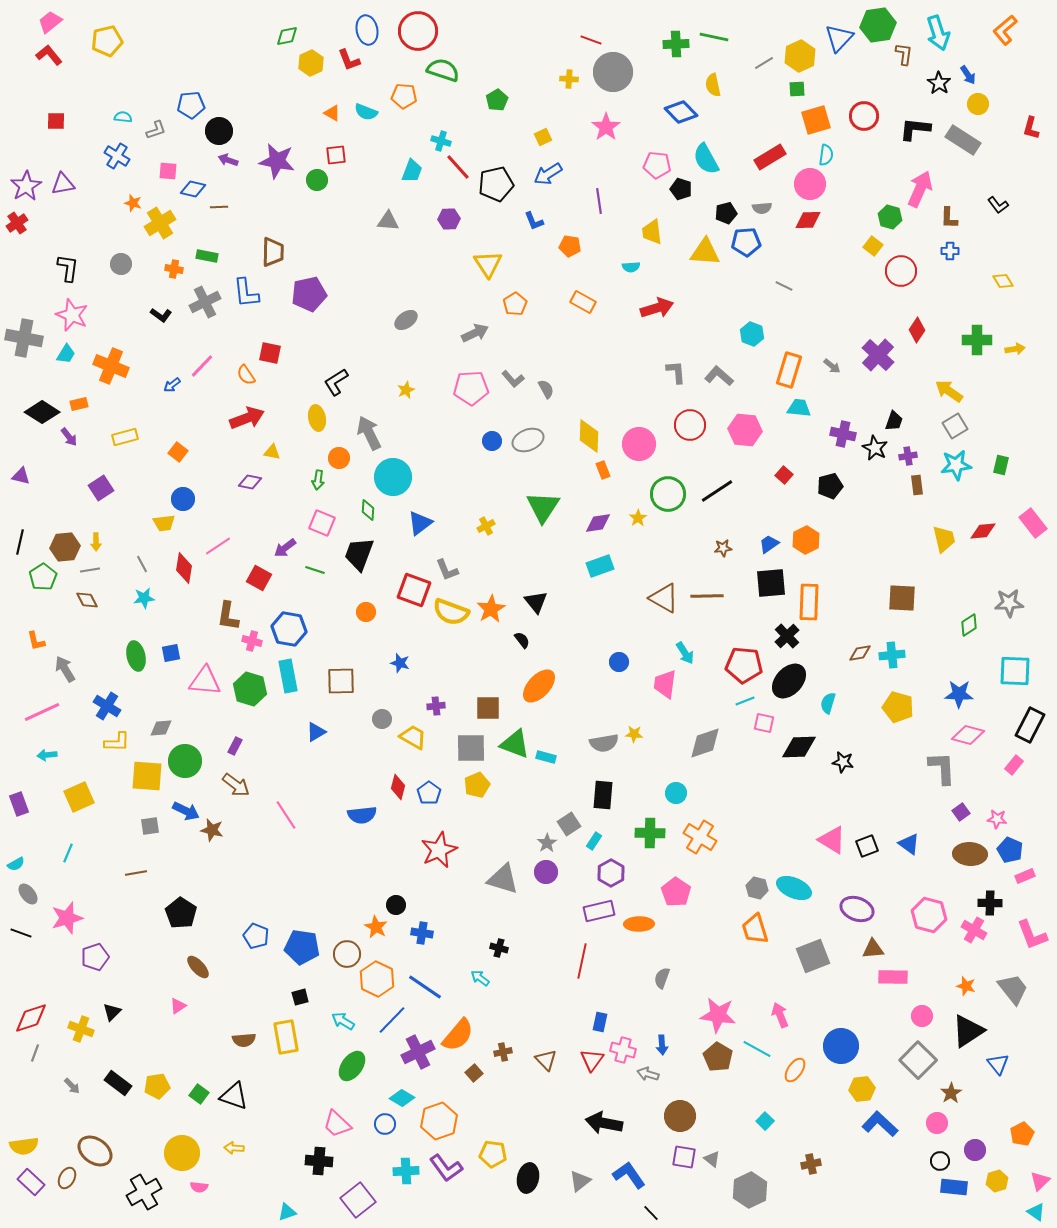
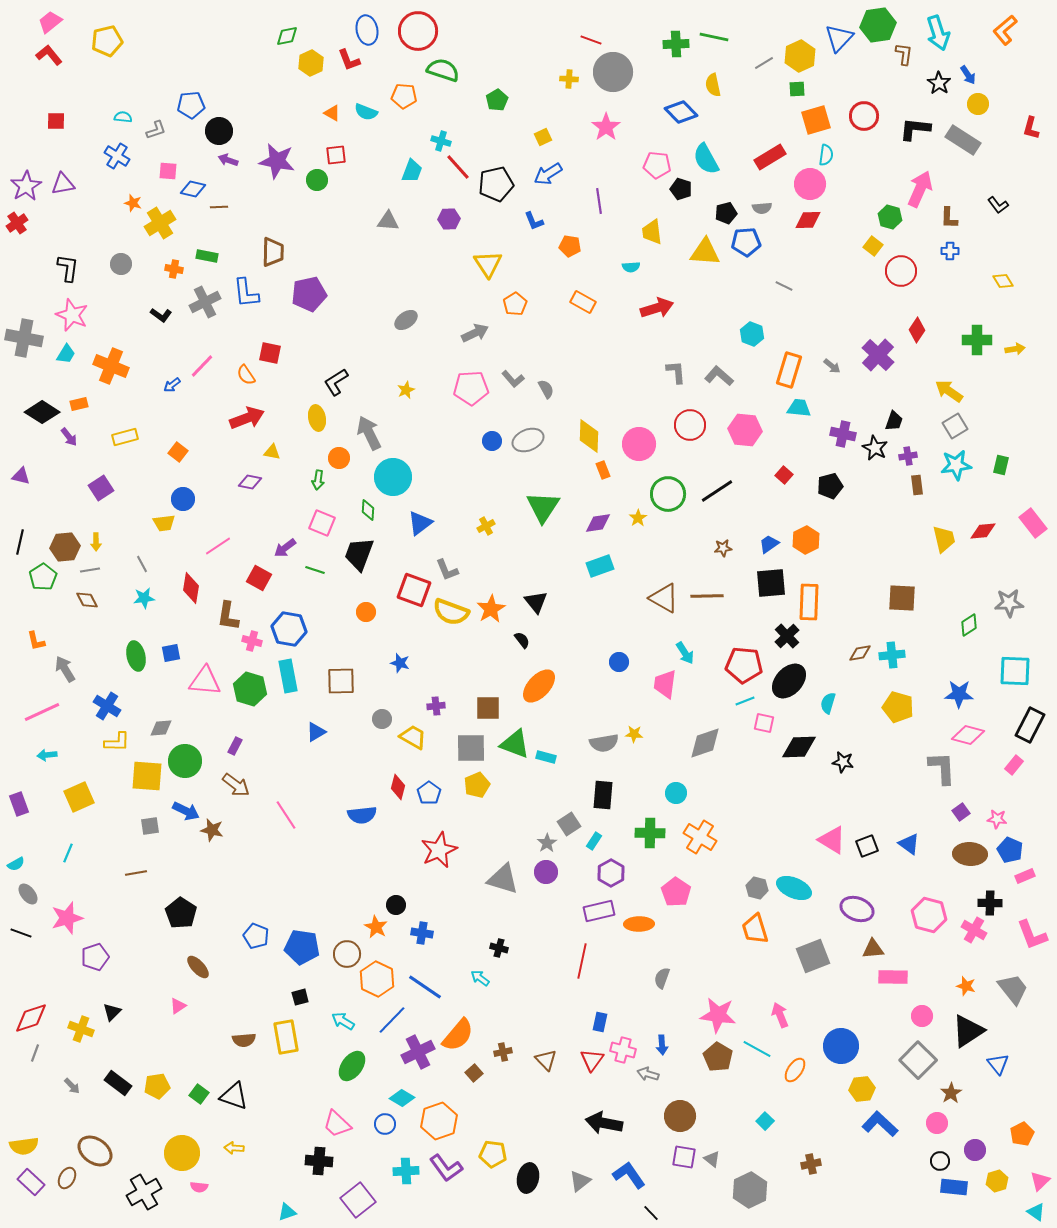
red diamond at (184, 568): moved 7 px right, 20 px down
